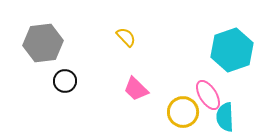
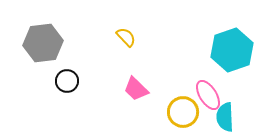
black circle: moved 2 px right
